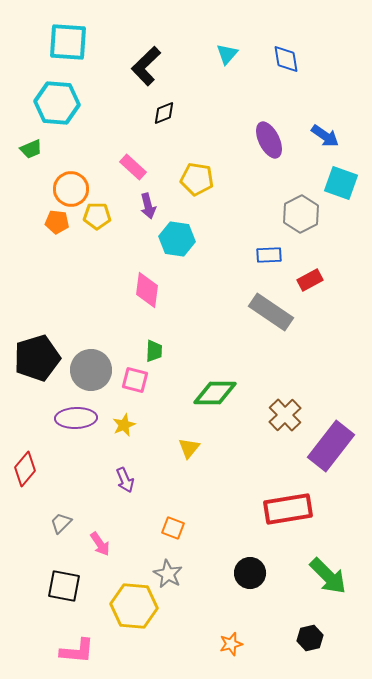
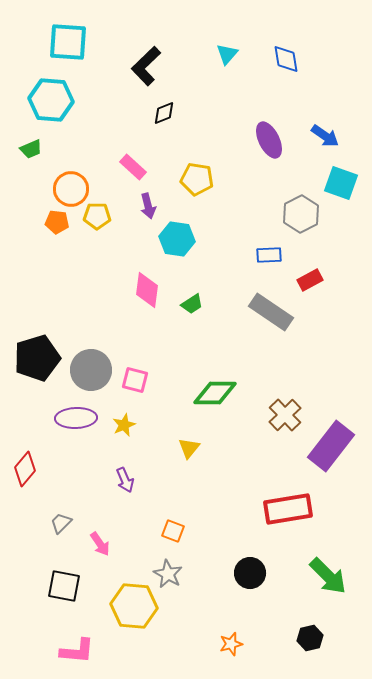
cyan hexagon at (57, 103): moved 6 px left, 3 px up
green trapezoid at (154, 351): moved 38 px right, 47 px up; rotated 55 degrees clockwise
orange square at (173, 528): moved 3 px down
